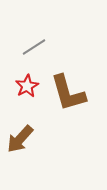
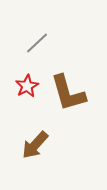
gray line: moved 3 px right, 4 px up; rotated 10 degrees counterclockwise
brown arrow: moved 15 px right, 6 px down
